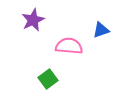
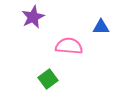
purple star: moved 3 px up
blue triangle: moved 3 px up; rotated 18 degrees clockwise
